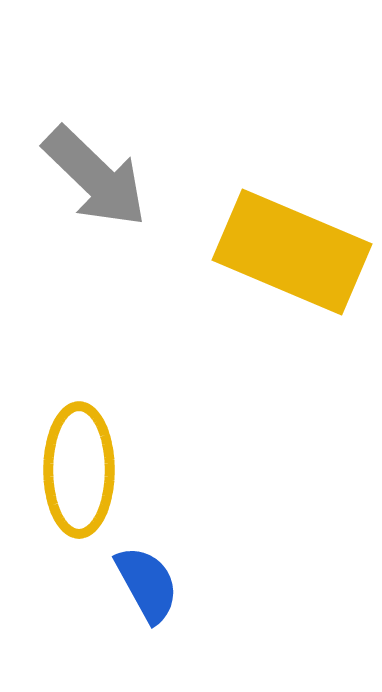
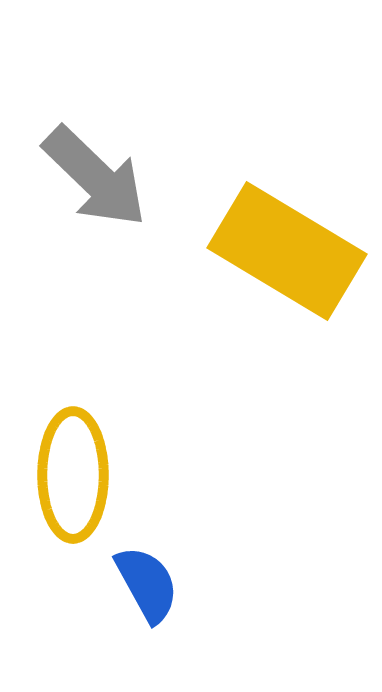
yellow rectangle: moved 5 px left, 1 px up; rotated 8 degrees clockwise
yellow ellipse: moved 6 px left, 5 px down
